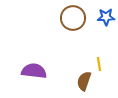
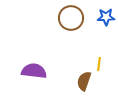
brown circle: moved 2 px left
yellow line: rotated 16 degrees clockwise
